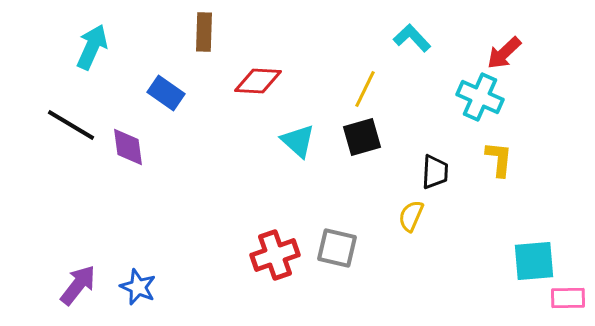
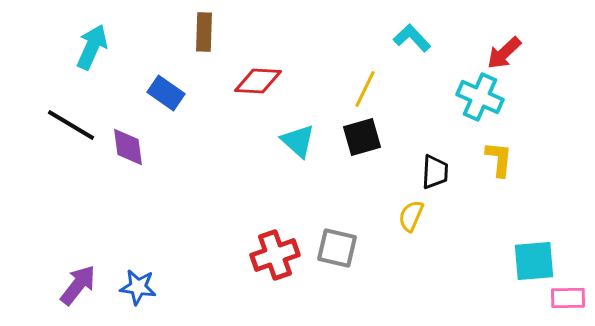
blue star: rotated 15 degrees counterclockwise
